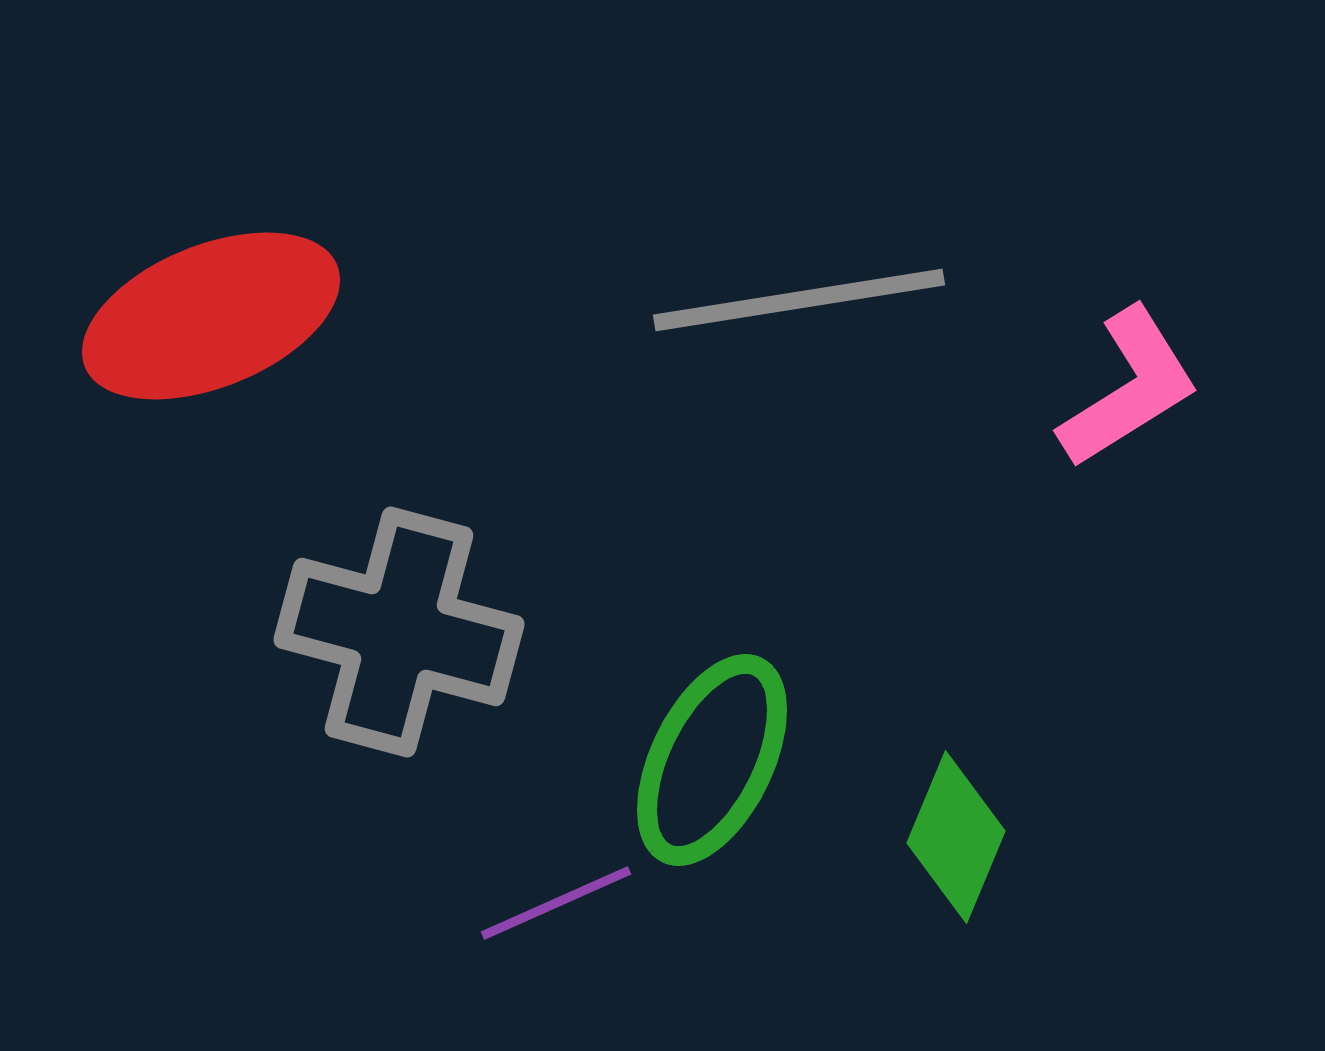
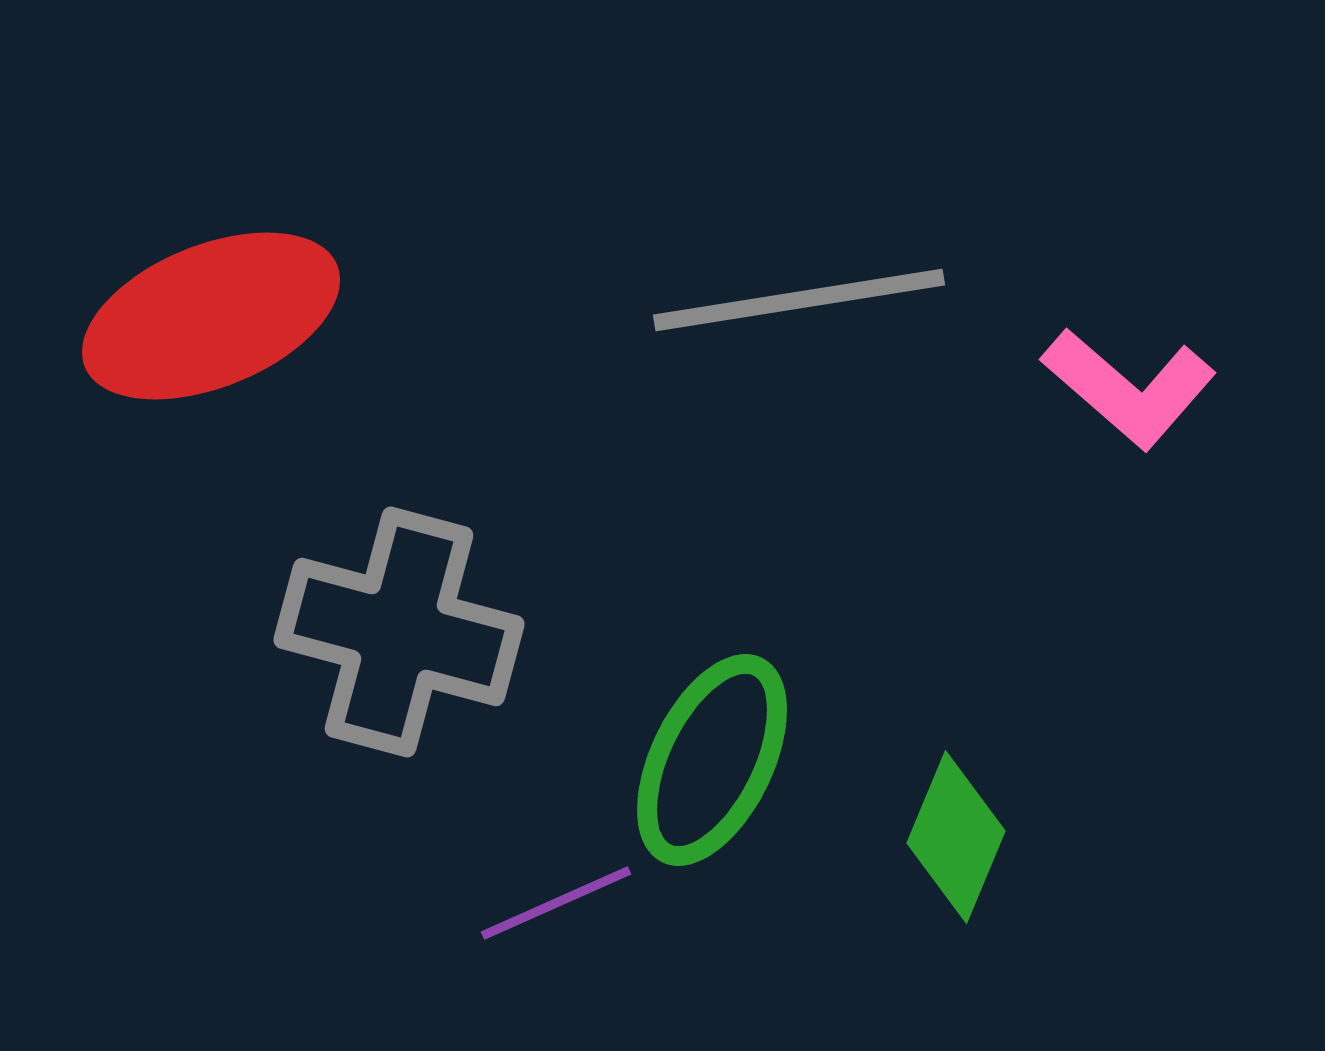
pink L-shape: rotated 73 degrees clockwise
